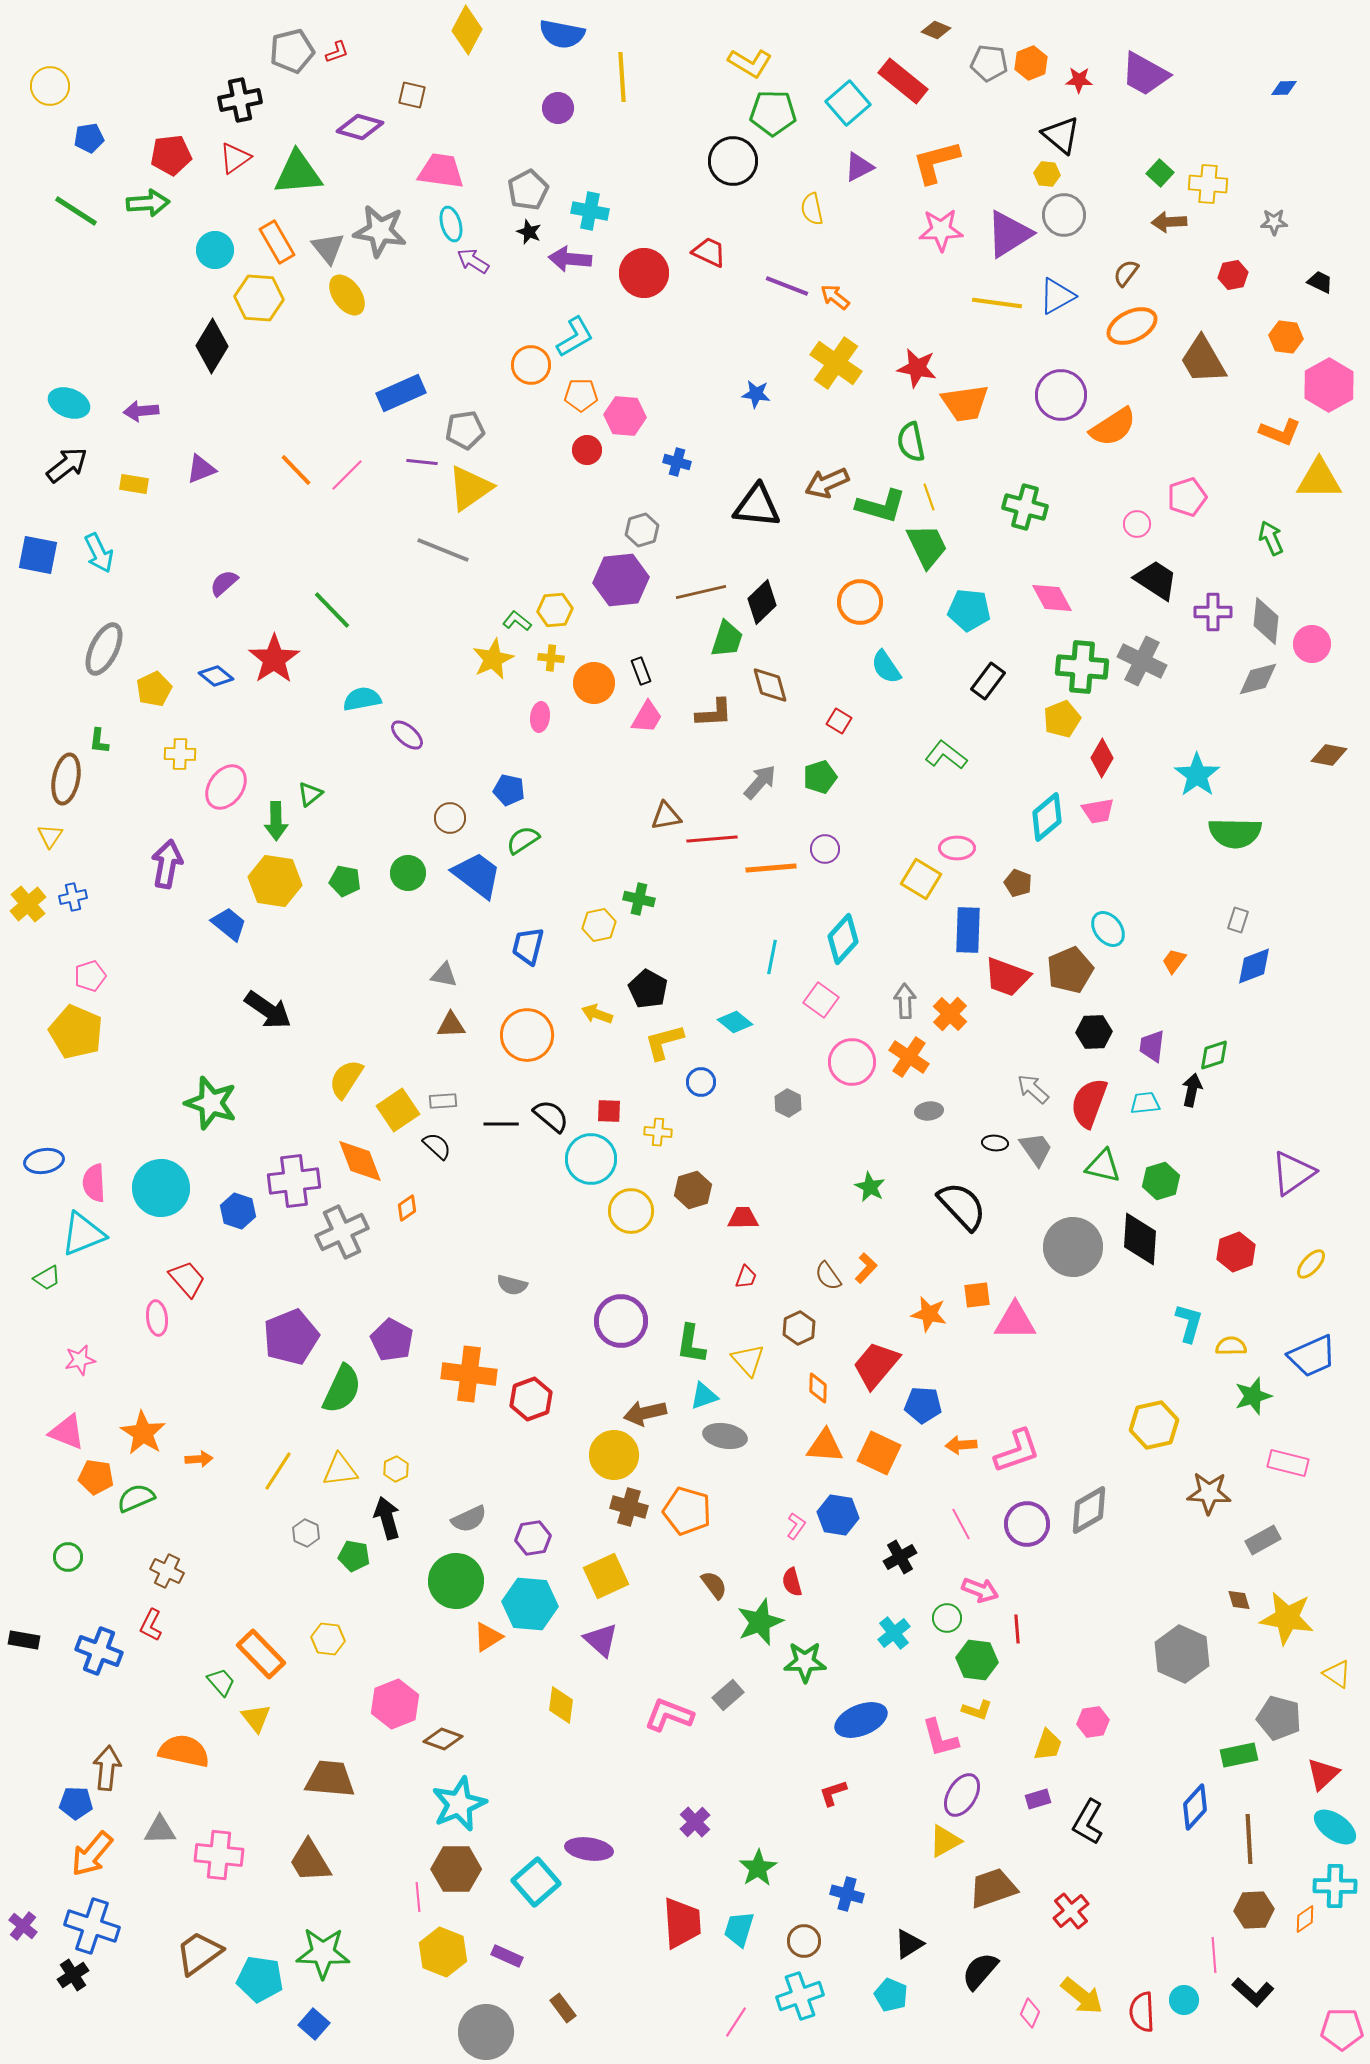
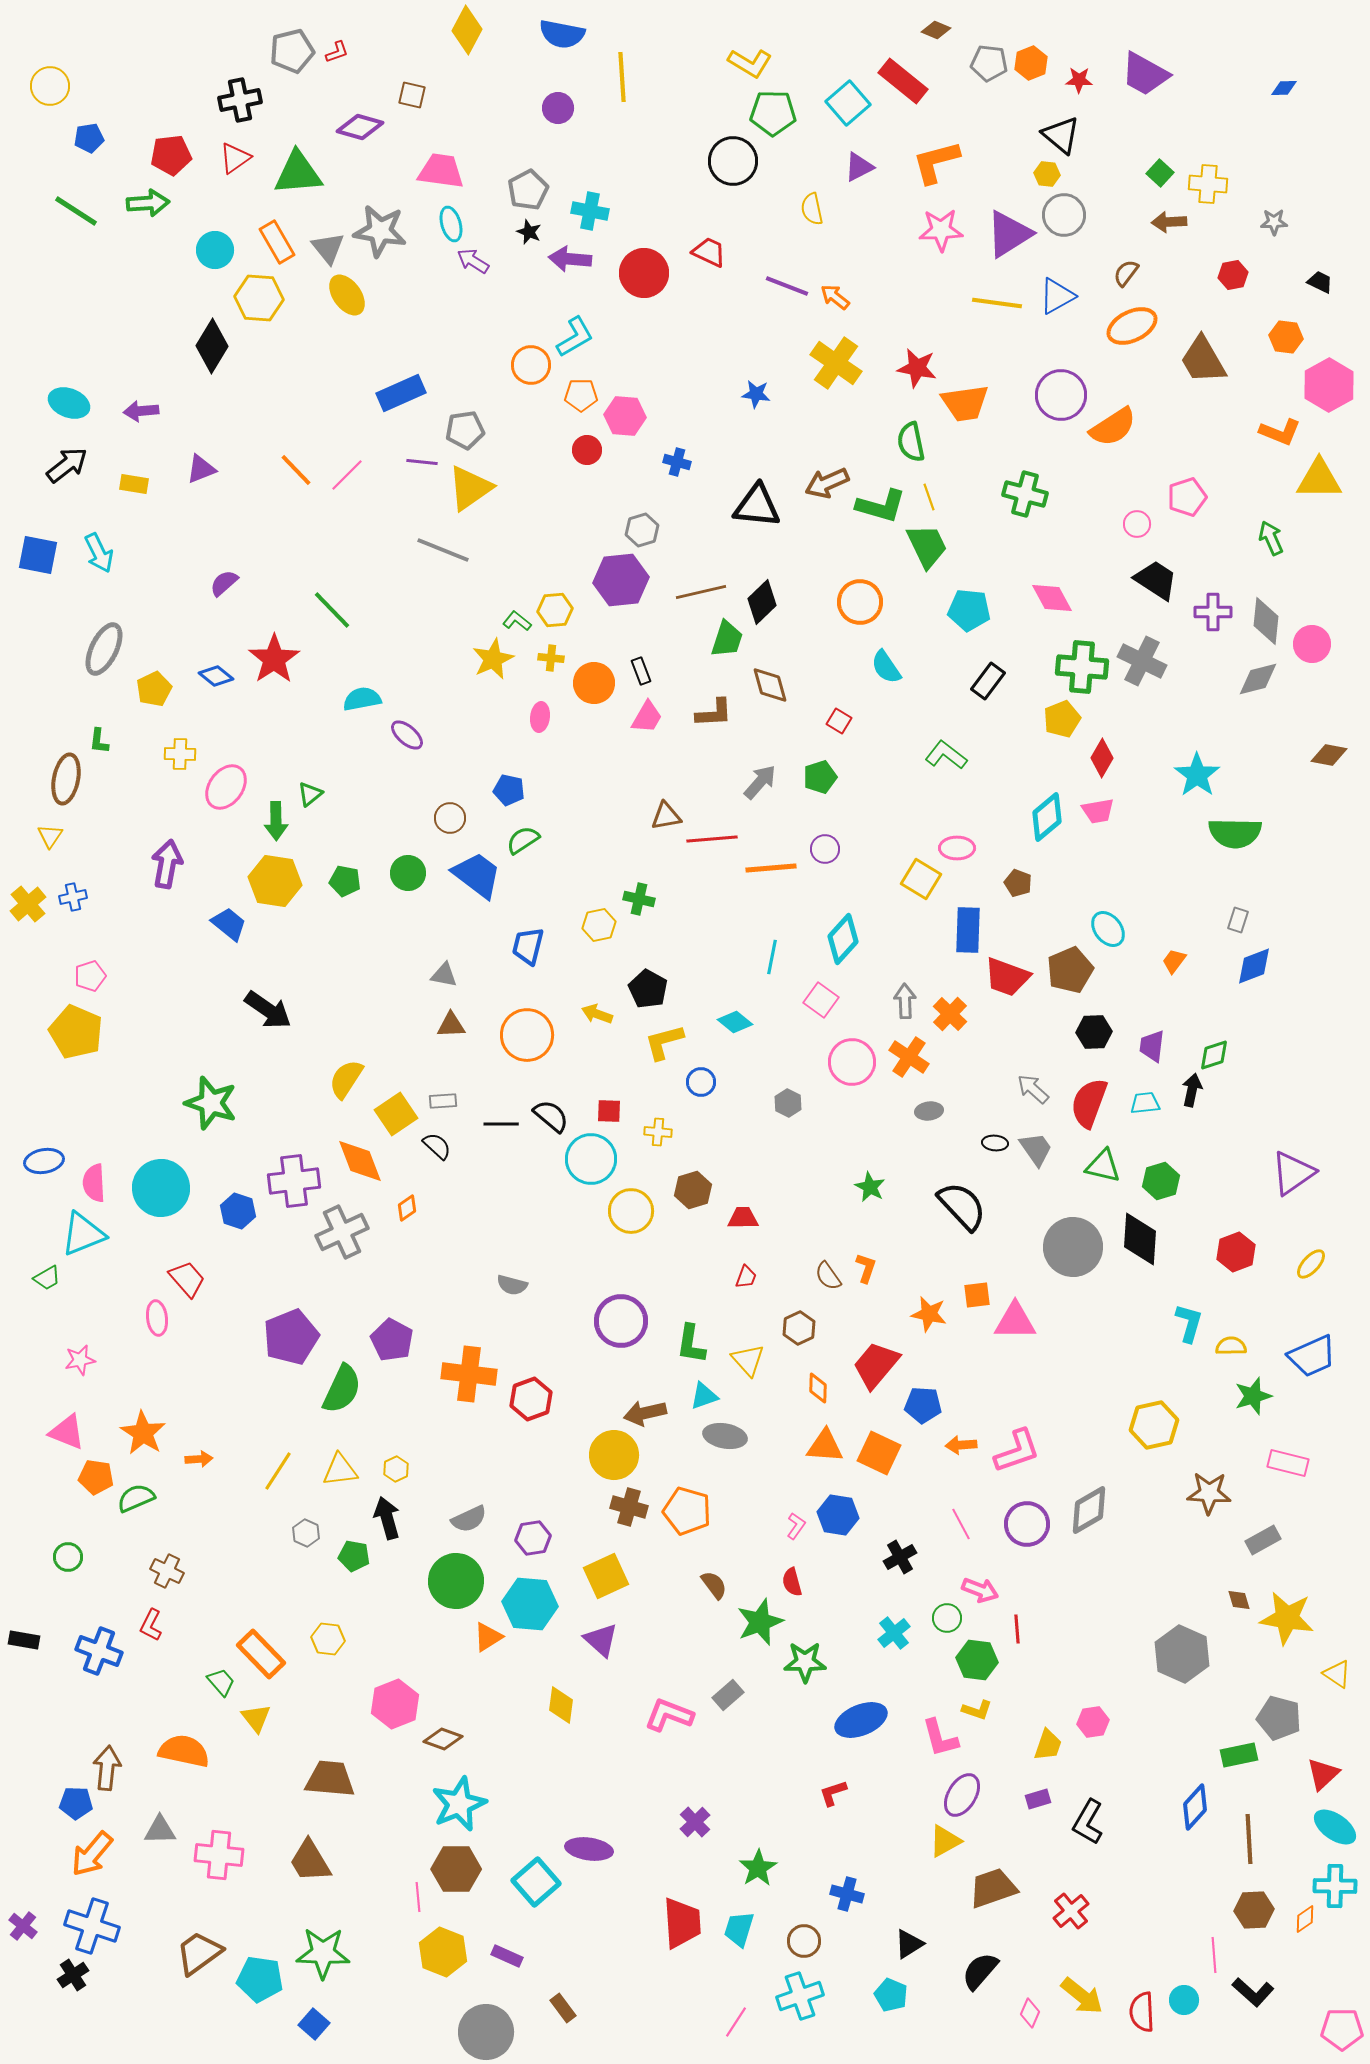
green cross at (1025, 507): moved 13 px up
yellow square at (398, 1110): moved 2 px left, 4 px down
orange L-shape at (866, 1268): rotated 24 degrees counterclockwise
